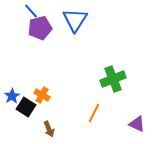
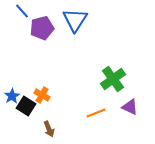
blue line: moved 9 px left
purple pentagon: moved 2 px right
green cross: rotated 15 degrees counterclockwise
black square: moved 1 px up
orange line: moved 2 px right; rotated 42 degrees clockwise
purple triangle: moved 7 px left, 17 px up
